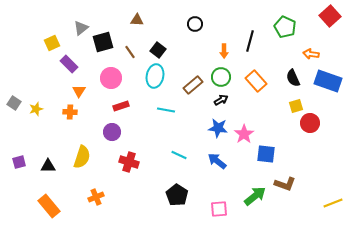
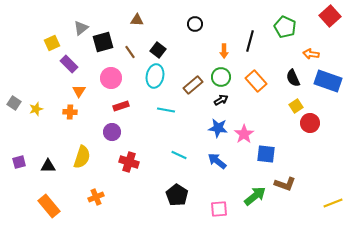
yellow square at (296, 106): rotated 16 degrees counterclockwise
